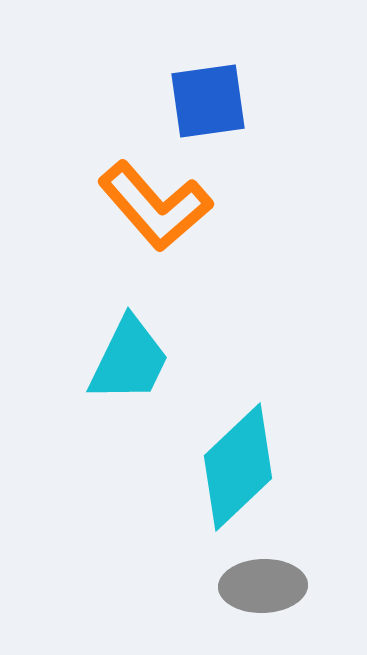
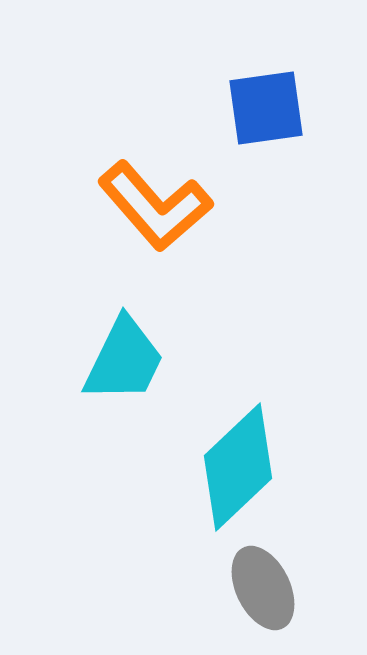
blue square: moved 58 px right, 7 px down
cyan trapezoid: moved 5 px left
gray ellipse: moved 2 px down; rotated 66 degrees clockwise
